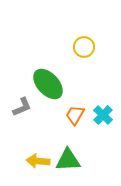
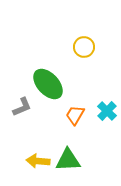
cyan cross: moved 4 px right, 4 px up
